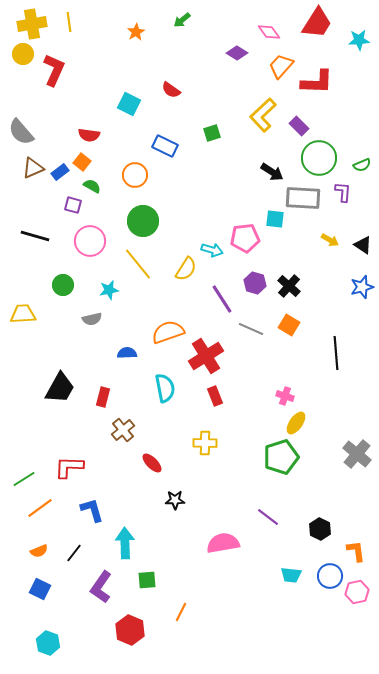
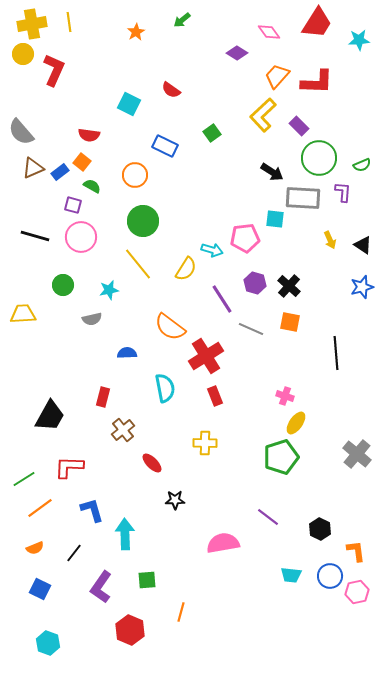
orange trapezoid at (281, 66): moved 4 px left, 10 px down
green square at (212, 133): rotated 18 degrees counterclockwise
yellow arrow at (330, 240): rotated 36 degrees clockwise
pink circle at (90, 241): moved 9 px left, 4 px up
orange square at (289, 325): moved 1 px right, 3 px up; rotated 20 degrees counterclockwise
orange semicircle at (168, 332): moved 2 px right, 5 px up; rotated 124 degrees counterclockwise
black trapezoid at (60, 388): moved 10 px left, 28 px down
cyan arrow at (125, 543): moved 9 px up
orange semicircle at (39, 551): moved 4 px left, 3 px up
orange line at (181, 612): rotated 12 degrees counterclockwise
